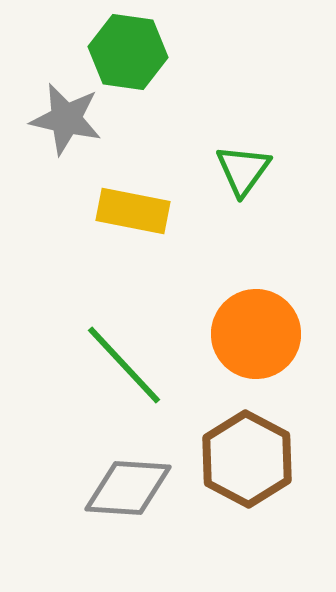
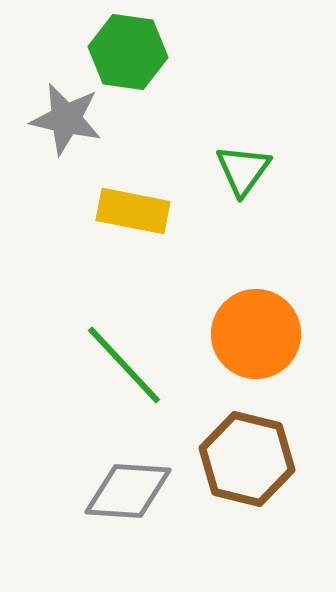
brown hexagon: rotated 14 degrees counterclockwise
gray diamond: moved 3 px down
